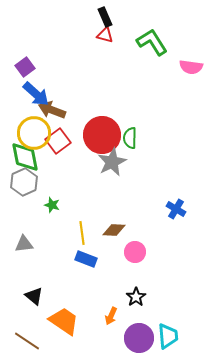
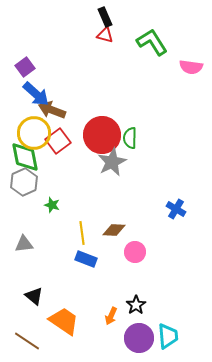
black star: moved 8 px down
